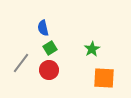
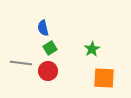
gray line: rotated 60 degrees clockwise
red circle: moved 1 px left, 1 px down
